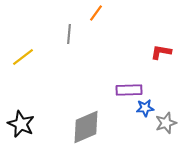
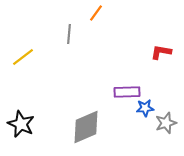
purple rectangle: moved 2 px left, 2 px down
